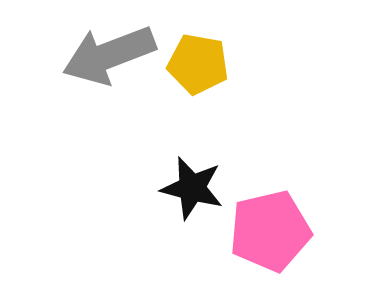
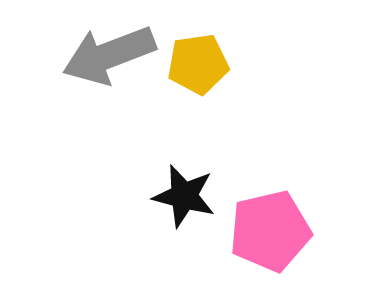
yellow pentagon: rotated 18 degrees counterclockwise
black star: moved 8 px left, 8 px down
